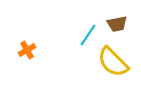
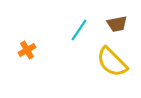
cyan line: moved 9 px left, 5 px up
yellow semicircle: moved 1 px left
